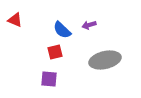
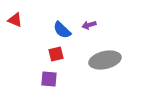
red square: moved 1 px right, 2 px down
